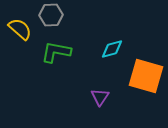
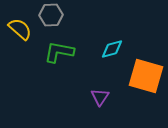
green L-shape: moved 3 px right
